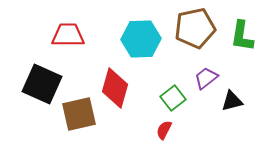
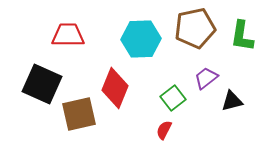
red diamond: rotated 6 degrees clockwise
